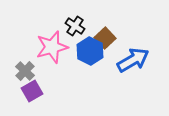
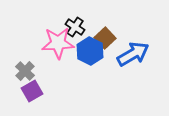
black cross: moved 1 px down
pink star: moved 6 px right, 4 px up; rotated 12 degrees clockwise
blue arrow: moved 6 px up
